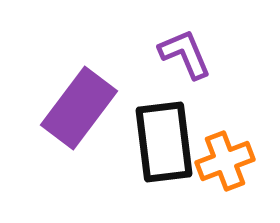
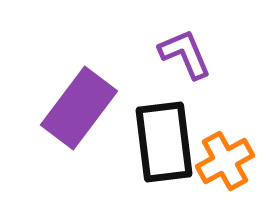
orange cross: rotated 8 degrees counterclockwise
